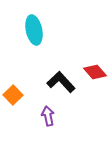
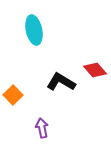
red diamond: moved 2 px up
black L-shape: rotated 16 degrees counterclockwise
purple arrow: moved 6 px left, 12 px down
